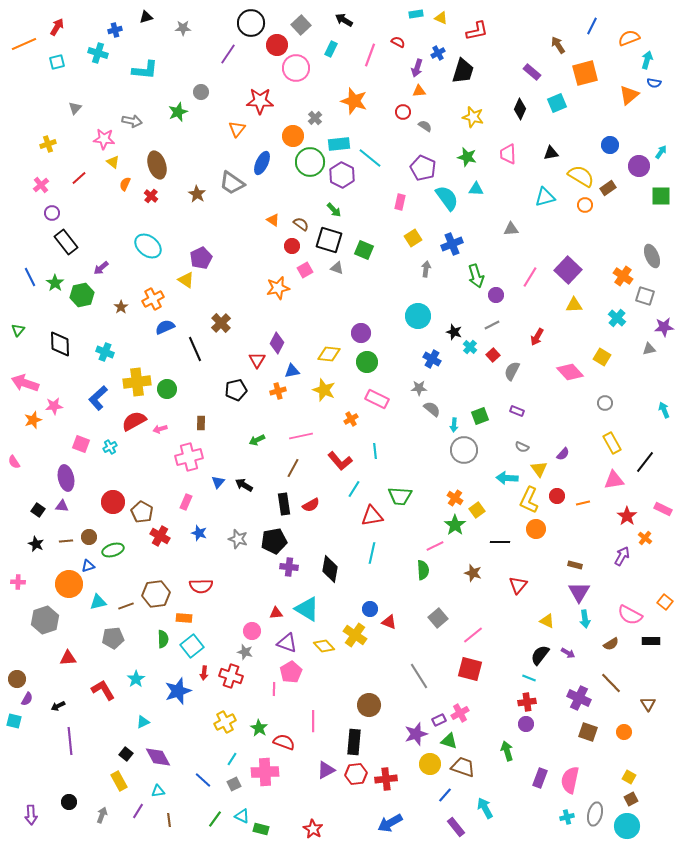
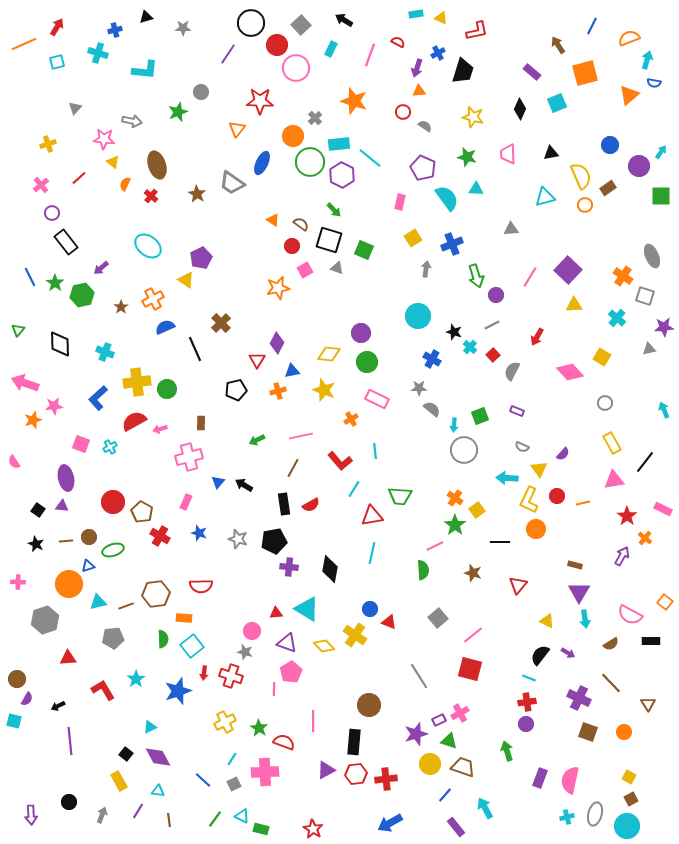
yellow semicircle at (581, 176): rotated 36 degrees clockwise
cyan triangle at (143, 722): moved 7 px right, 5 px down
cyan triangle at (158, 791): rotated 16 degrees clockwise
